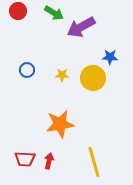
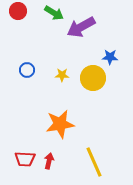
yellow line: rotated 8 degrees counterclockwise
